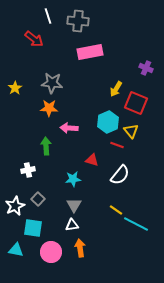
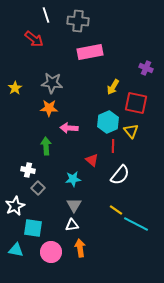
white line: moved 2 px left, 1 px up
yellow arrow: moved 3 px left, 2 px up
red square: rotated 10 degrees counterclockwise
red line: moved 4 px left, 1 px down; rotated 72 degrees clockwise
red triangle: rotated 24 degrees clockwise
white cross: rotated 24 degrees clockwise
gray square: moved 11 px up
